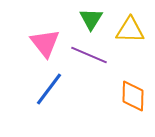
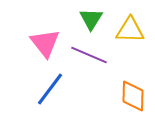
blue line: moved 1 px right
